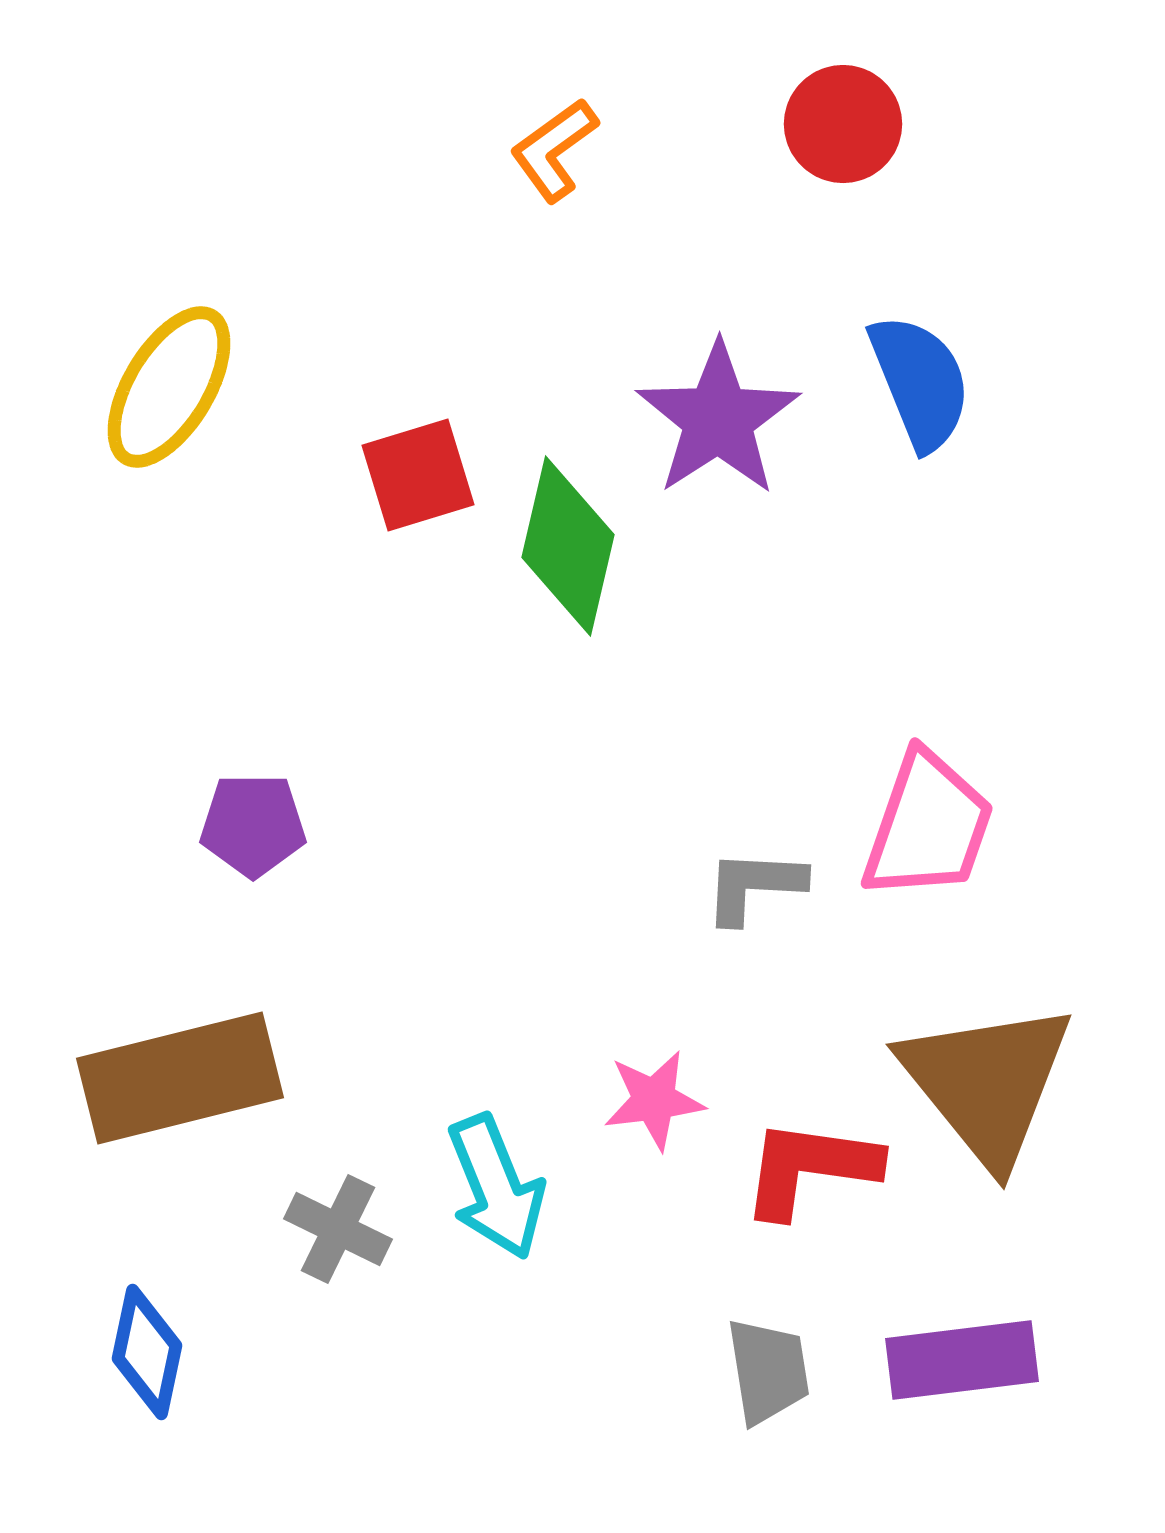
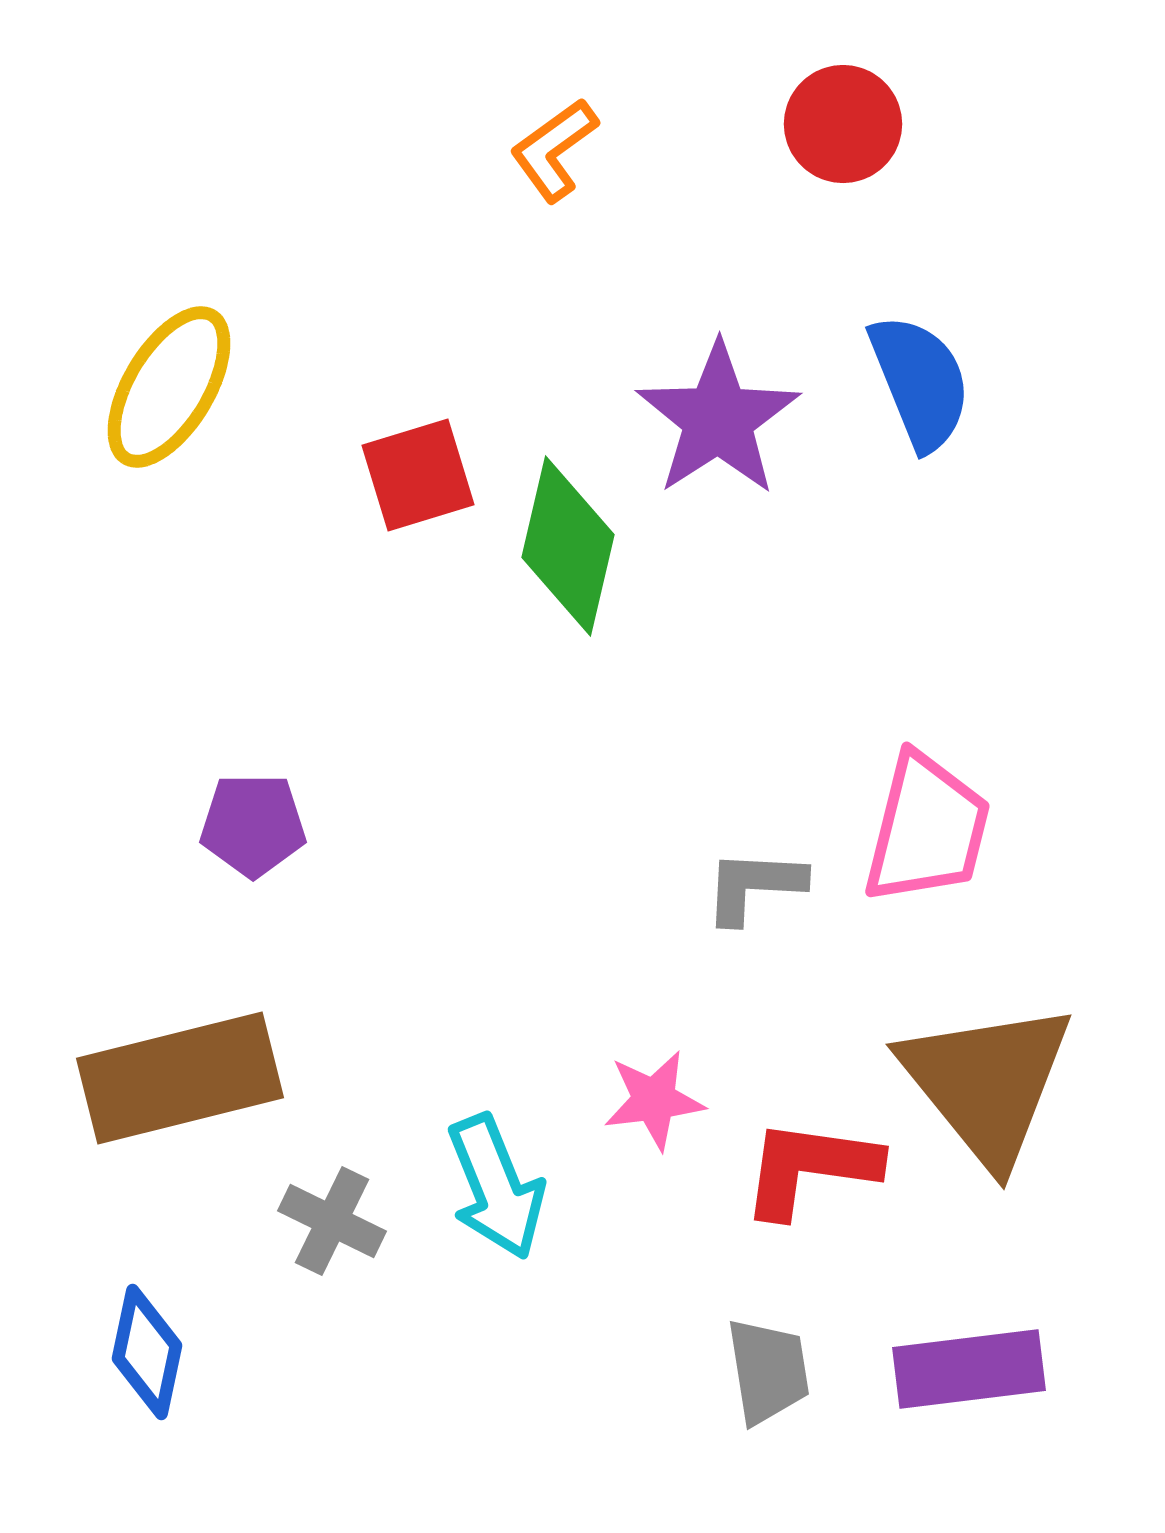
pink trapezoid: moved 1 px left, 3 px down; rotated 5 degrees counterclockwise
gray cross: moved 6 px left, 8 px up
purple rectangle: moved 7 px right, 9 px down
